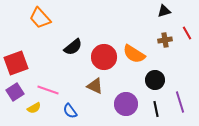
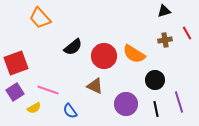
red circle: moved 1 px up
purple line: moved 1 px left
